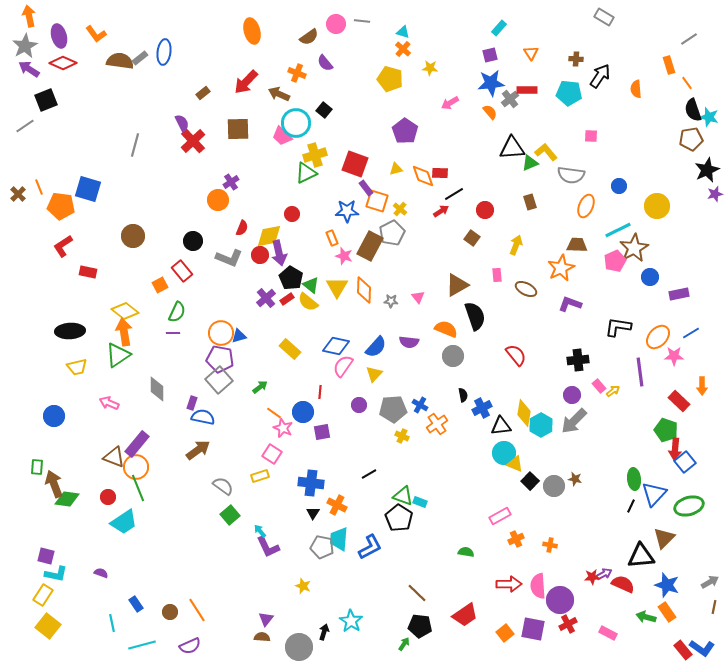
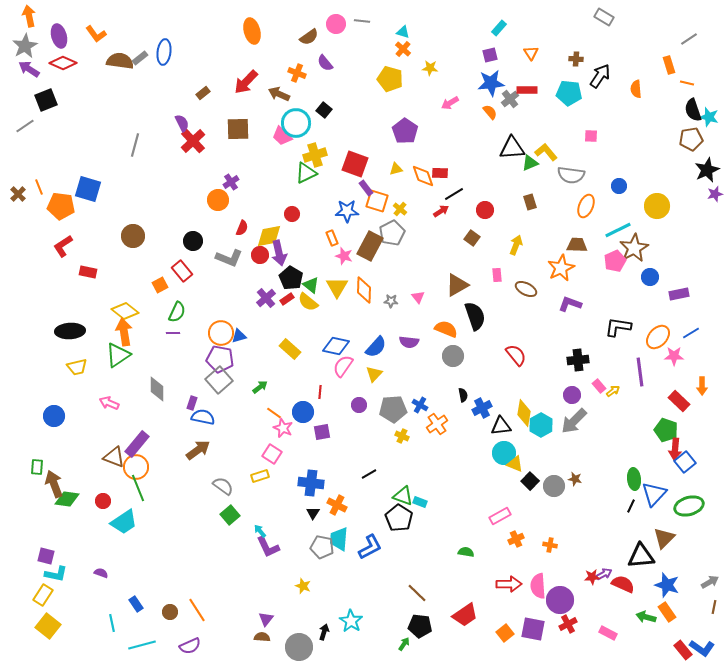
orange line at (687, 83): rotated 40 degrees counterclockwise
red circle at (108, 497): moved 5 px left, 4 px down
